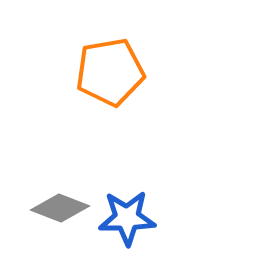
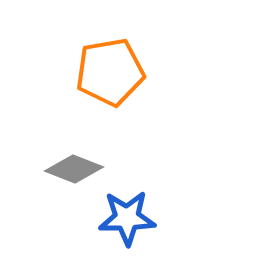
gray diamond: moved 14 px right, 39 px up
